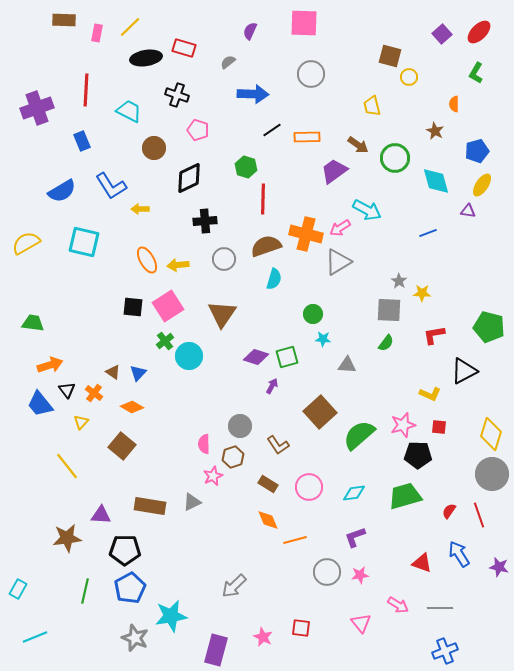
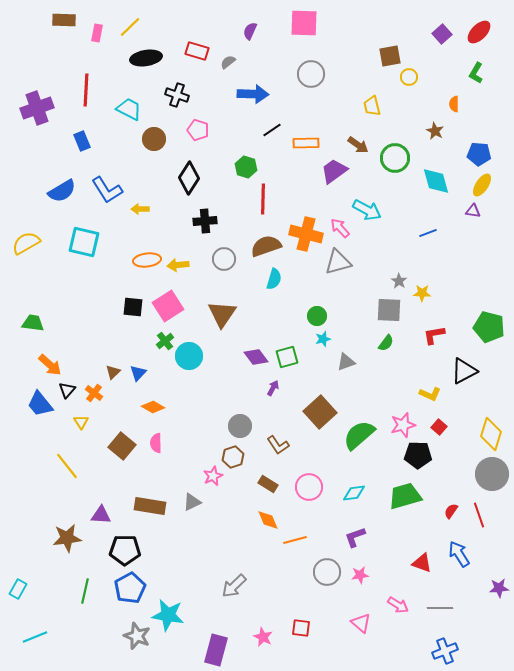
red rectangle at (184, 48): moved 13 px right, 3 px down
brown square at (390, 56): rotated 25 degrees counterclockwise
cyan trapezoid at (129, 111): moved 2 px up
orange rectangle at (307, 137): moved 1 px left, 6 px down
brown circle at (154, 148): moved 9 px up
blue pentagon at (477, 151): moved 2 px right, 3 px down; rotated 20 degrees clockwise
black diamond at (189, 178): rotated 32 degrees counterclockwise
blue L-shape at (111, 186): moved 4 px left, 4 px down
purple triangle at (468, 211): moved 5 px right
pink arrow at (340, 228): rotated 80 degrees clockwise
orange ellipse at (147, 260): rotated 68 degrees counterclockwise
gray triangle at (338, 262): rotated 16 degrees clockwise
green circle at (313, 314): moved 4 px right, 2 px down
cyan star at (323, 339): rotated 21 degrees counterclockwise
purple diamond at (256, 357): rotated 35 degrees clockwise
orange arrow at (50, 365): rotated 60 degrees clockwise
gray triangle at (347, 365): moved 1 px left, 3 px up; rotated 24 degrees counterclockwise
brown triangle at (113, 372): rotated 42 degrees clockwise
purple arrow at (272, 386): moved 1 px right, 2 px down
black triangle at (67, 390): rotated 18 degrees clockwise
orange diamond at (132, 407): moved 21 px right
yellow triangle at (81, 422): rotated 14 degrees counterclockwise
red square at (439, 427): rotated 35 degrees clockwise
pink semicircle at (204, 444): moved 48 px left, 1 px up
red semicircle at (449, 511): moved 2 px right
purple star at (499, 567): moved 21 px down; rotated 18 degrees counterclockwise
cyan star at (171, 616): moved 3 px left, 1 px up; rotated 20 degrees clockwise
pink triangle at (361, 623): rotated 10 degrees counterclockwise
gray star at (135, 638): moved 2 px right, 2 px up
